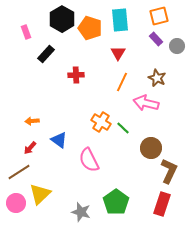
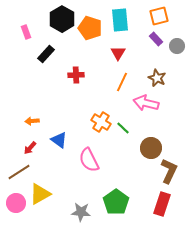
yellow triangle: rotated 15 degrees clockwise
gray star: rotated 12 degrees counterclockwise
